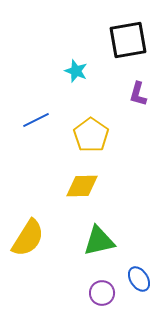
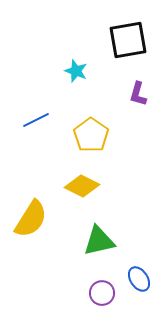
yellow diamond: rotated 28 degrees clockwise
yellow semicircle: moved 3 px right, 19 px up
